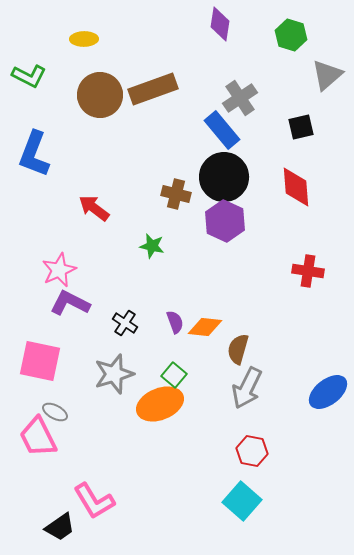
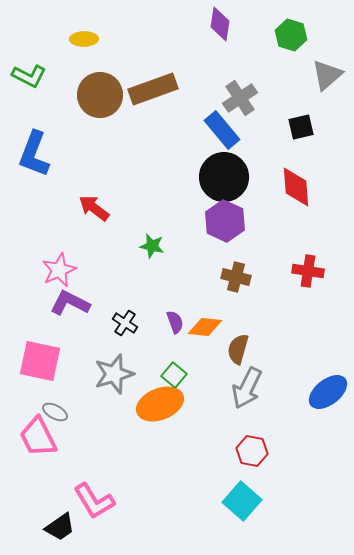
brown cross: moved 60 px right, 83 px down
